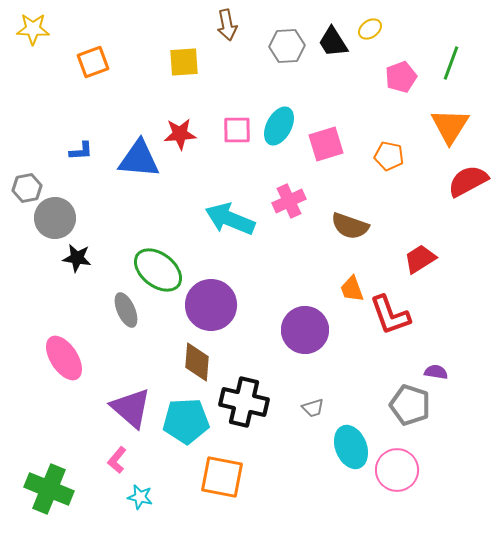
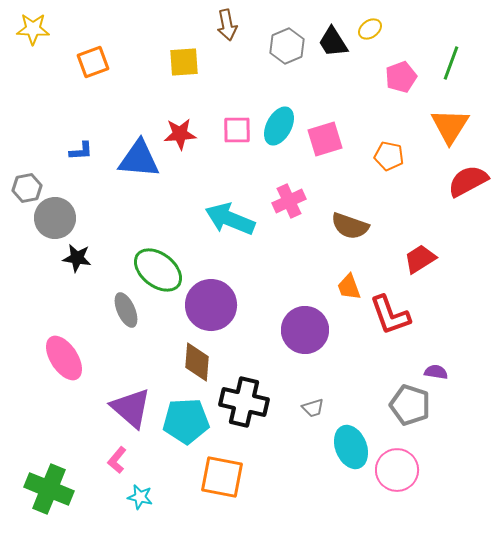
gray hexagon at (287, 46): rotated 20 degrees counterclockwise
pink square at (326, 144): moved 1 px left, 5 px up
orange trapezoid at (352, 289): moved 3 px left, 2 px up
